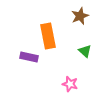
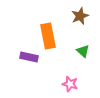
green triangle: moved 2 px left
